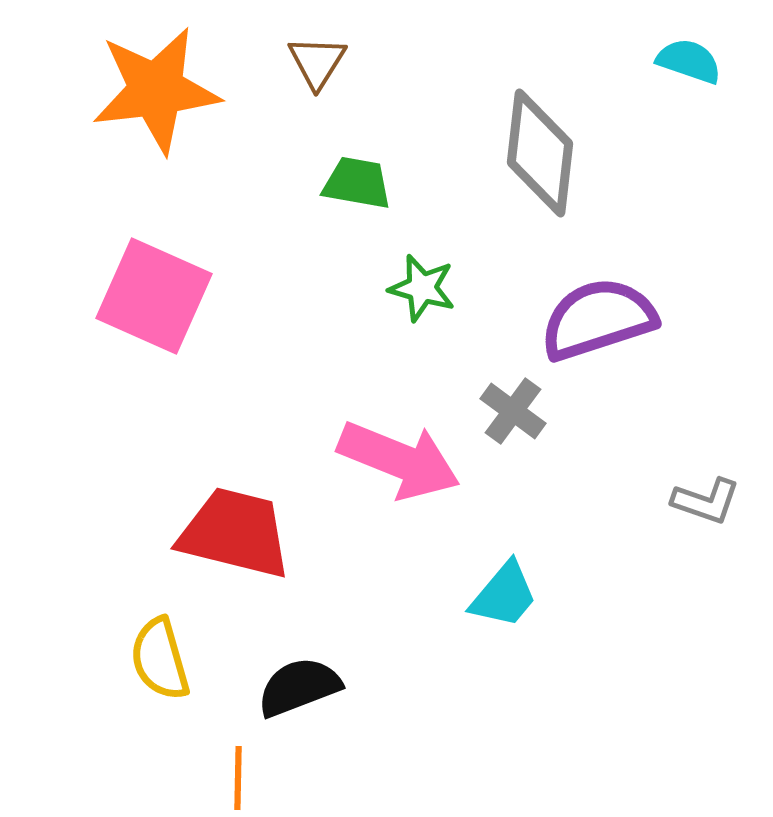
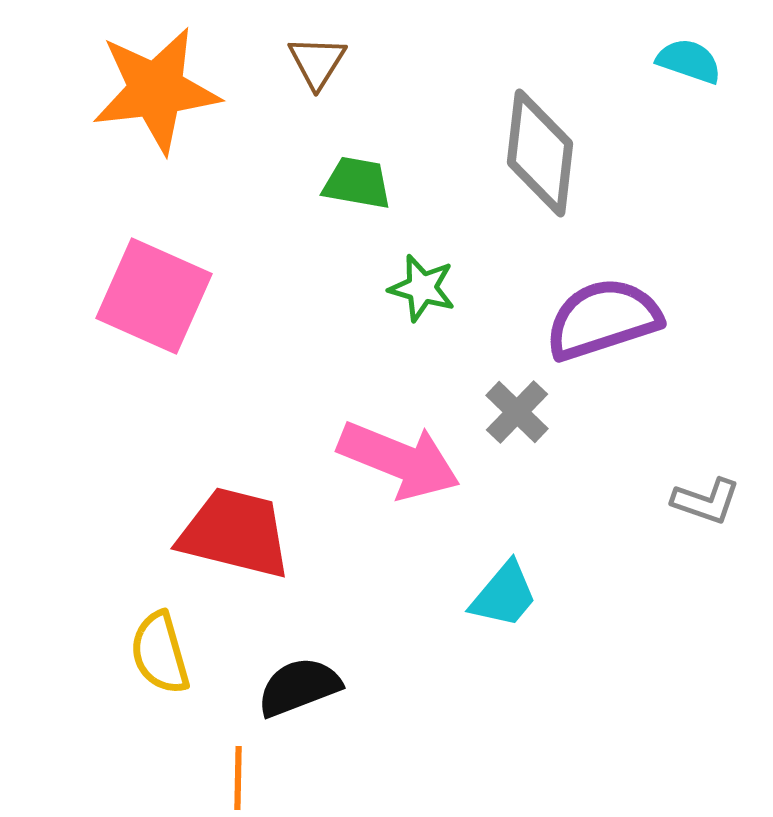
purple semicircle: moved 5 px right
gray cross: moved 4 px right, 1 px down; rotated 8 degrees clockwise
yellow semicircle: moved 6 px up
